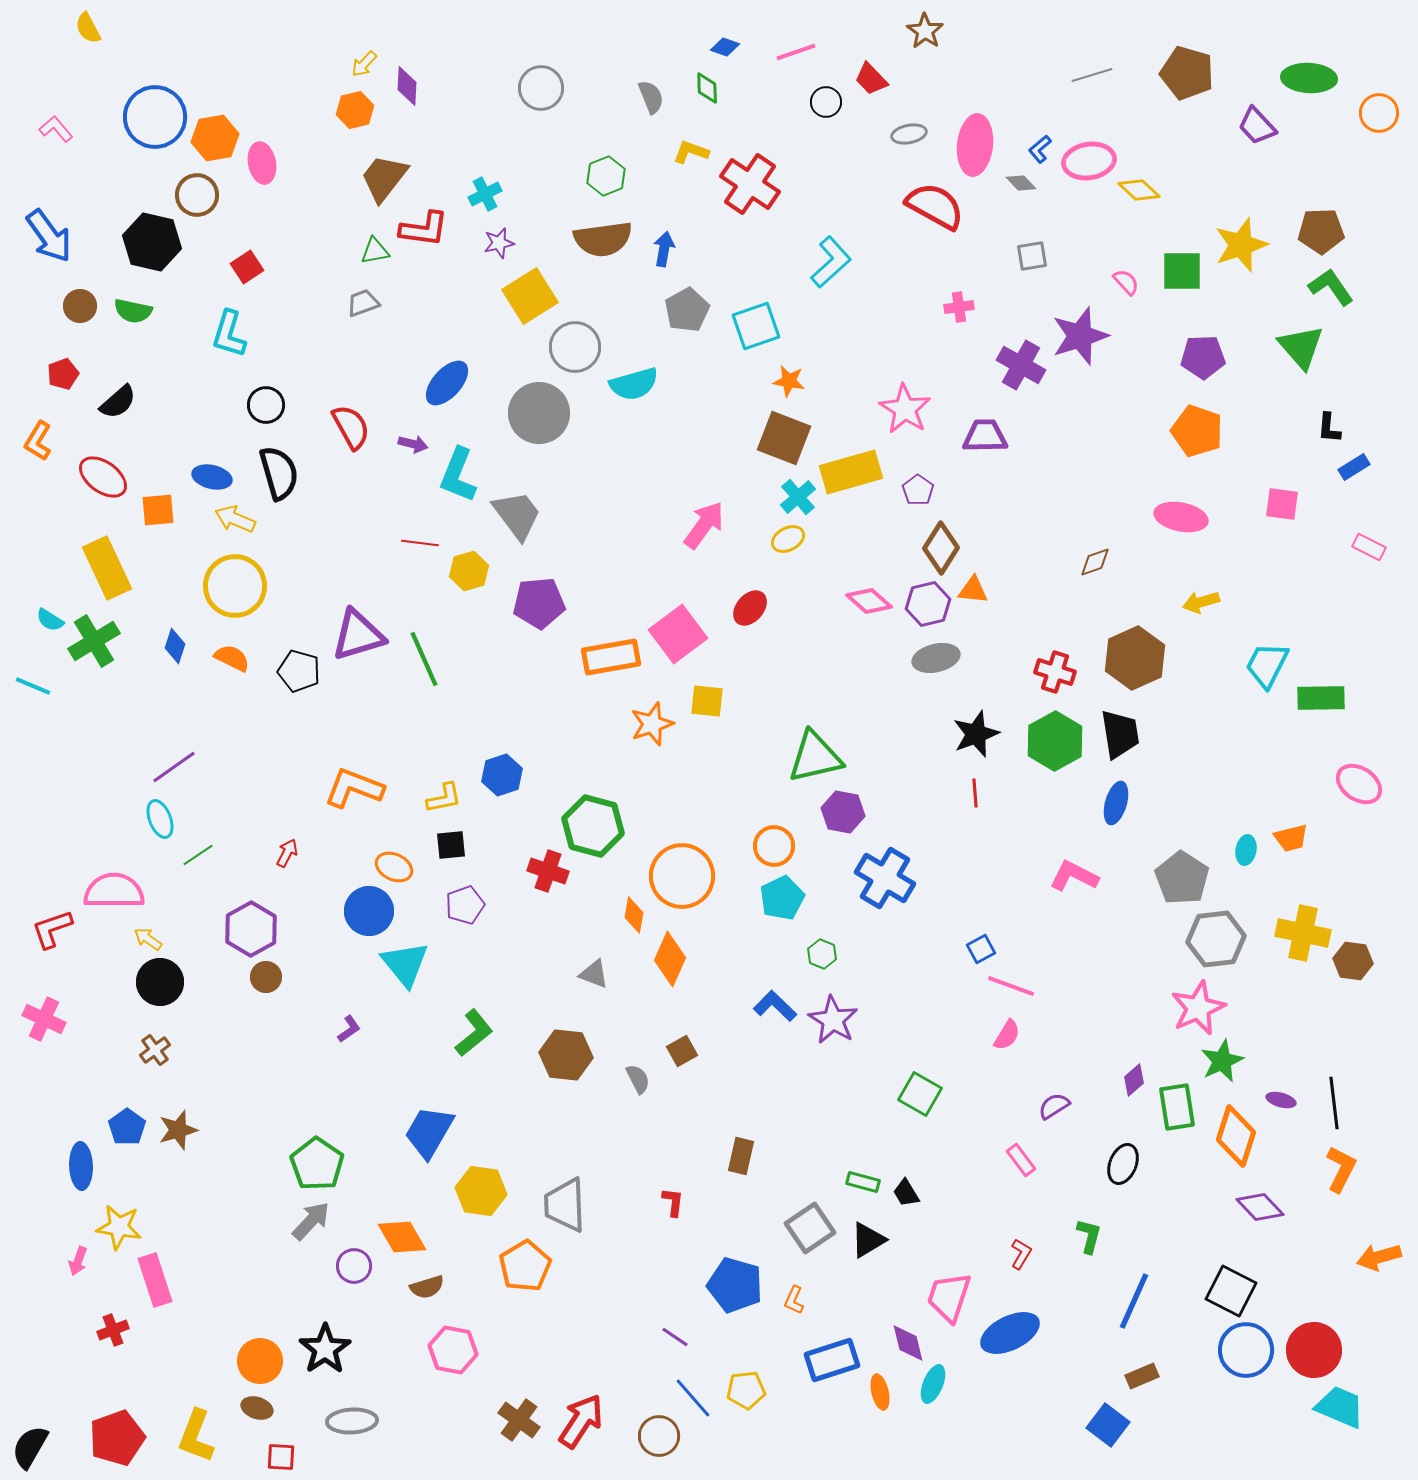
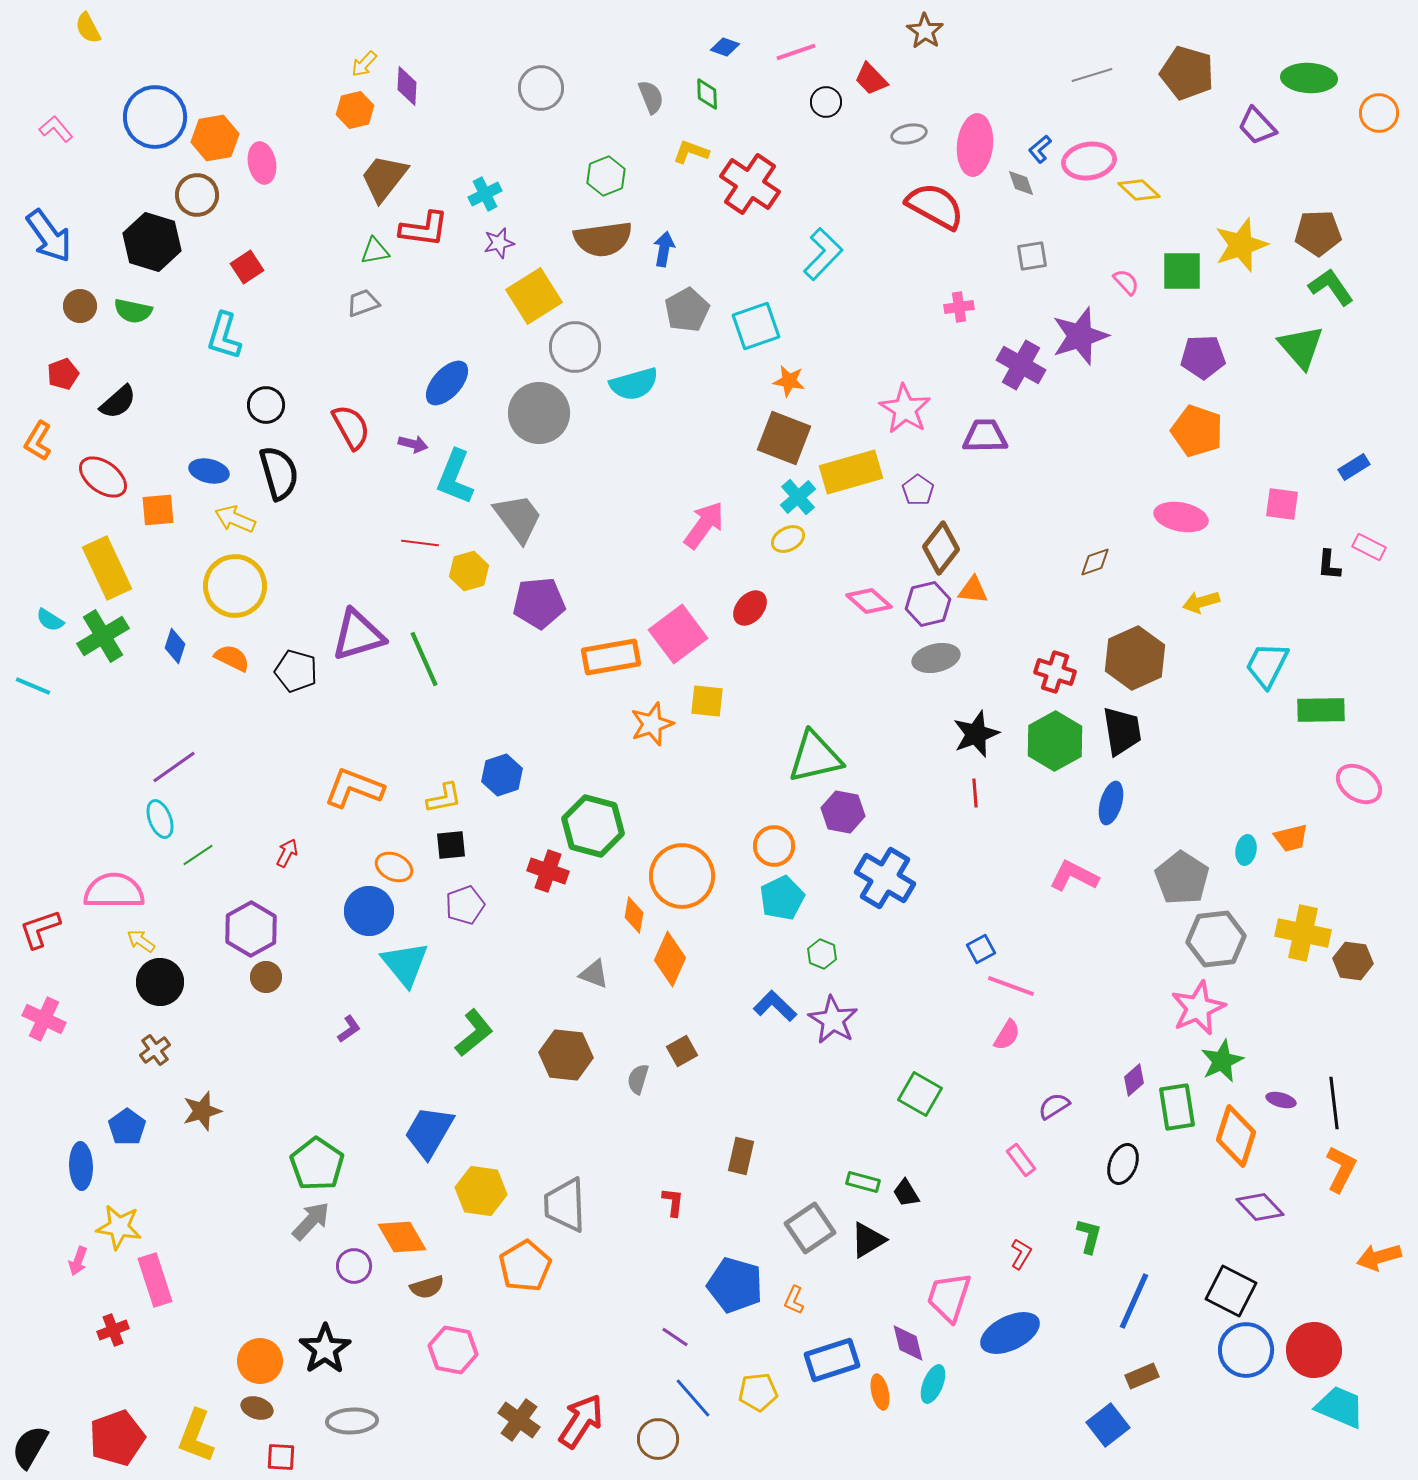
green diamond at (707, 88): moved 6 px down
gray diamond at (1021, 183): rotated 24 degrees clockwise
brown pentagon at (1321, 231): moved 3 px left, 2 px down
black hexagon at (152, 242): rotated 4 degrees clockwise
cyan L-shape at (831, 262): moved 8 px left, 8 px up; rotated 4 degrees counterclockwise
yellow square at (530, 296): moved 4 px right
cyan L-shape at (229, 334): moved 5 px left, 2 px down
black L-shape at (1329, 428): moved 137 px down
cyan L-shape at (458, 475): moved 3 px left, 2 px down
blue ellipse at (212, 477): moved 3 px left, 6 px up
gray trapezoid at (517, 515): moved 1 px right, 3 px down
brown diamond at (941, 548): rotated 6 degrees clockwise
green cross at (94, 641): moved 9 px right, 5 px up
black pentagon at (299, 671): moved 3 px left
green rectangle at (1321, 698): moved 12 px down
black trapezoid at (1120, 734): moved 2 px right, 3 px up
blue ellipse at (1116, 803): moved 5 px left
red L-shape at (52, 929): moved 12 px left
yellow arrow at (148, 939): moved 7 px left, 2 px down
gray semicircle at (638, 1079): rotated 136 degrees counterclockwise
brown star at (178, 1130): moved 24 px right, 19 px up
yellow pentagon at (746, 1390): moved 12 px right, 2 px down
blue square at (1108, 1425): rotated 15 degrees clockwise
brown circle at (659, 1436): moved 1 px left, 3 px down
